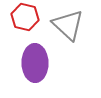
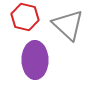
purple ellipse: moved 3 px up
